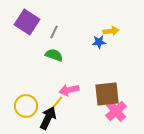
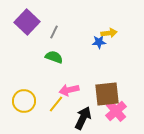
purple square: rotated 10 degrees clockwise
yellow arrow: moved 2 px left, 2 px down
green semicircle: moved 2 px down
yellow circle: moved 2 px left, 5 px up
black arrow: moved 35 px right
